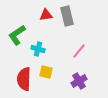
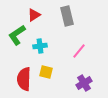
red triangle: moved 12 px left; rotated 24 degrees counterclockwise
cyan cross: moved 2 px right, 3 px up; rotated 24 degrees counterclockwise
purple cross: moved 5 px right, 2 px down
